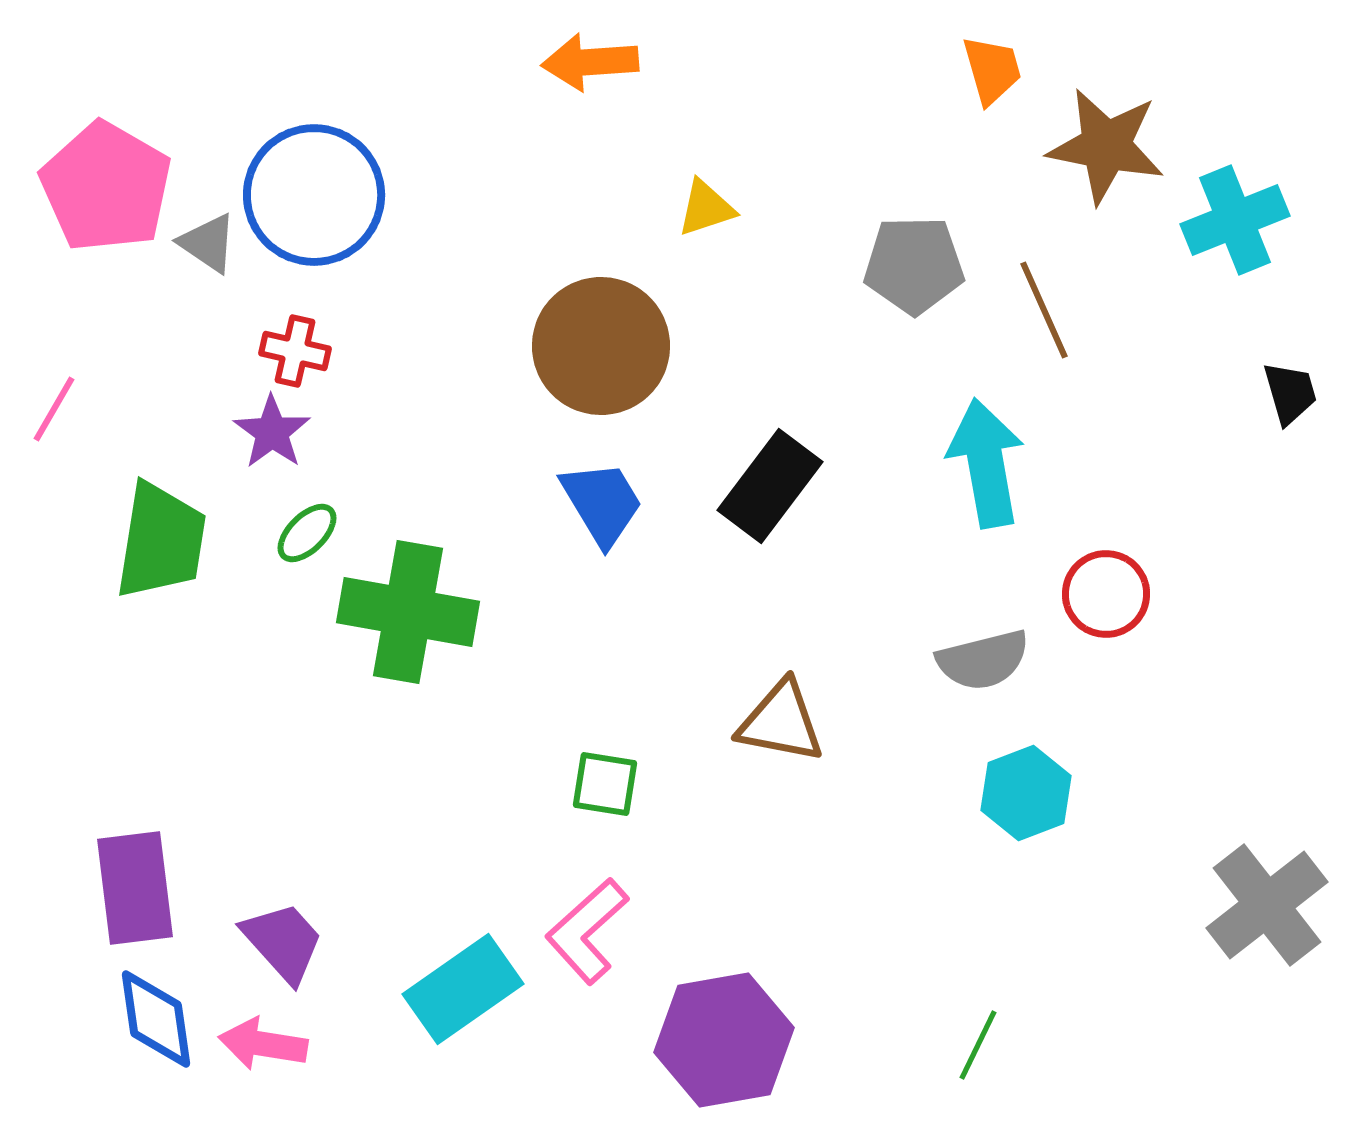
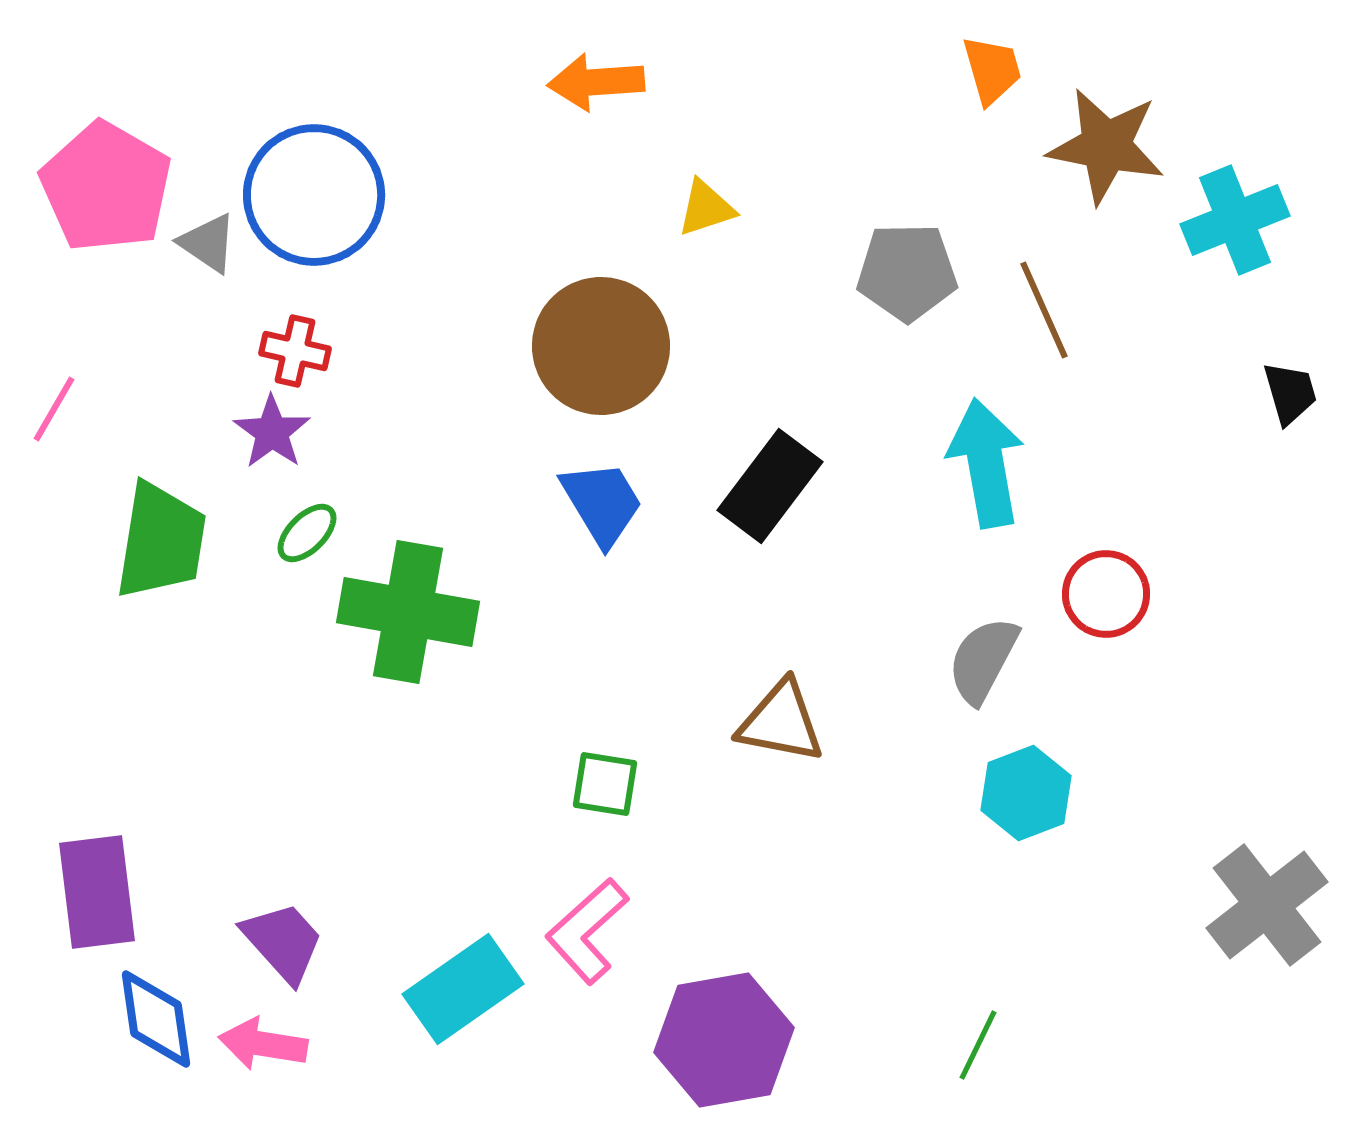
orange arrow: moved 6 px right, 20 px down
gray pentagon: moved 7 px left, 7 px down
gray semicircle: rotated 132 degrees clockwise
purple rectangle: moved 38 px left, 4 px down
